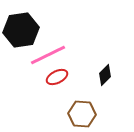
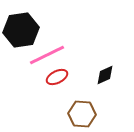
pink line: moved 1 px left
black diamond: rotated 20 degrees clockwise
